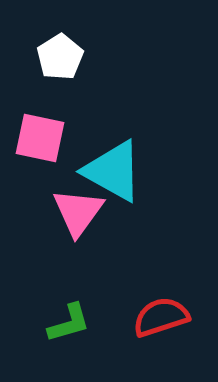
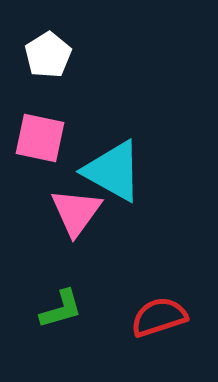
white pentagon: moved 12 px left, 2 px up
pink triangle: moved 2 px left
red semicircle: moved 2 px left
green L-shape: moved 8 px left, 14 px up
